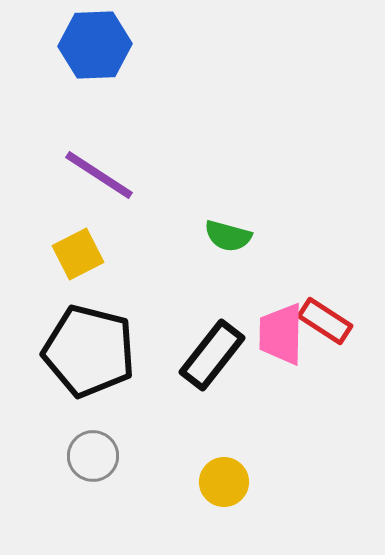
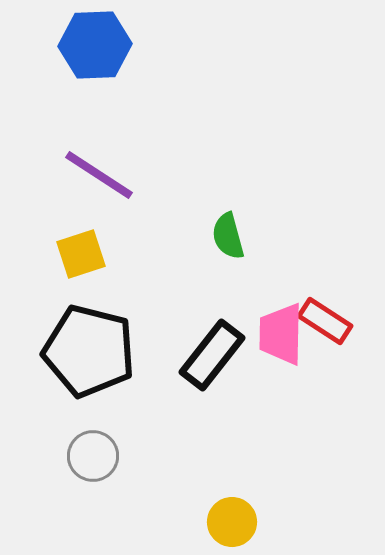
green semicircle: rotated 60 degrees clockwise
yellow square: moved 3 px right; rotated 9 degrees clockwise
yellow circle: moved 8 px right, 40 px down
